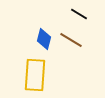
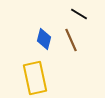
brown line: rotated 35 degrees clockwise
yellow rectangle: moved 3 px down; rotated 16 degrees counterclockwise
